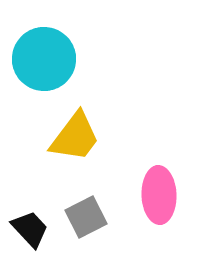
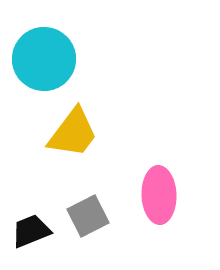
yellow trapezoid: moved 2 px left, 4 px up
gray square: moved 2 px right, 1 px up
black trapezoid: moved 1 px right, 2 px down; rotated 69 degrees counterclockwise
